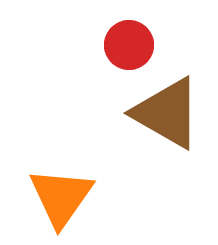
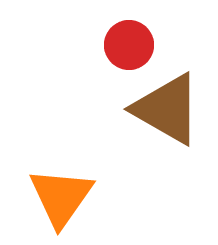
brown triangle: moved 4 px up
